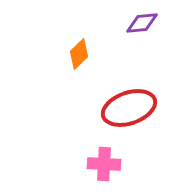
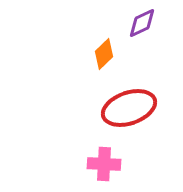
purple diamond: rotated 20 degrees counterclockwise
orange diamond: moved 25 px right
